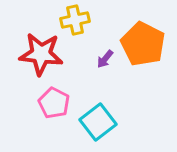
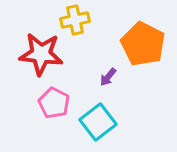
purple arrow: moved 3 px right, 18 px down
